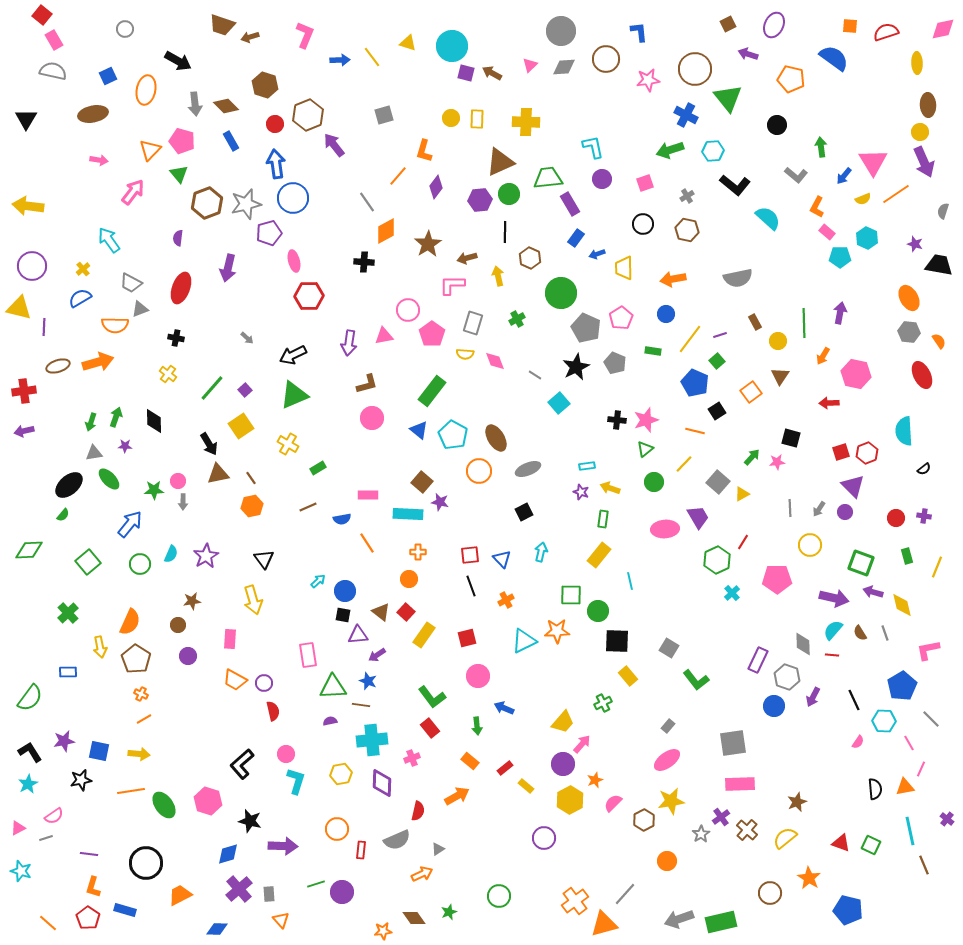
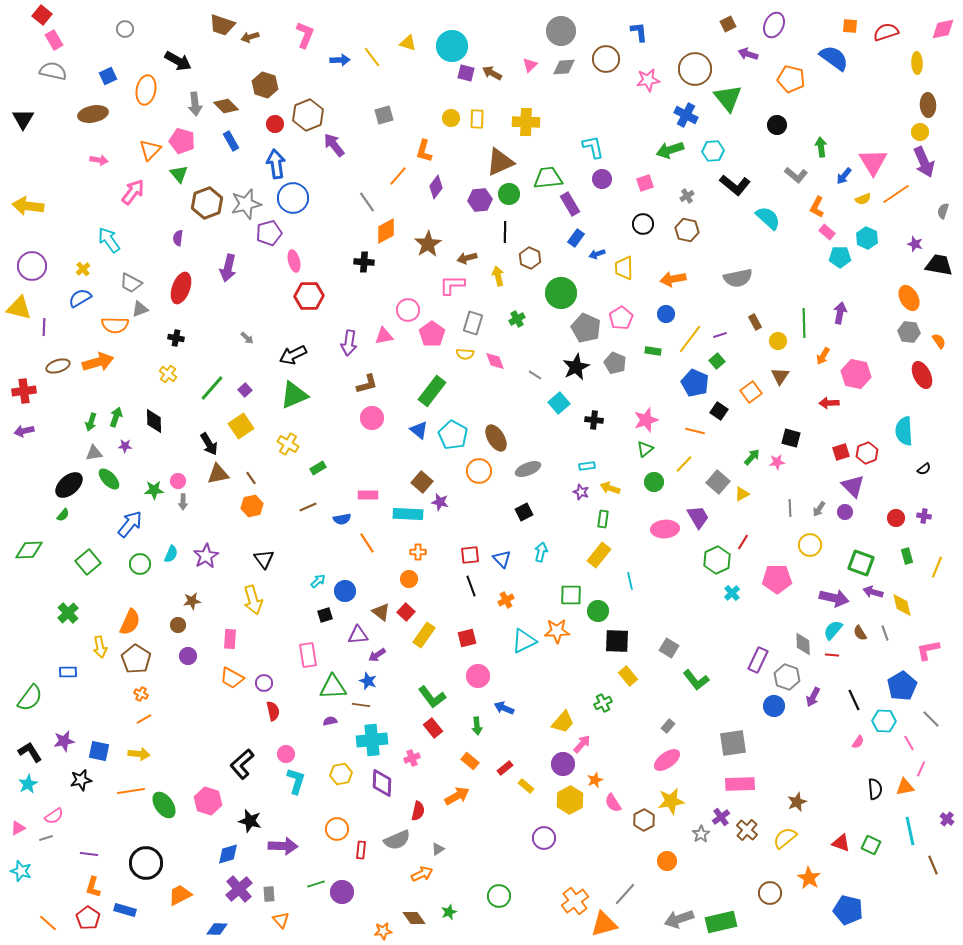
black triangle at (26, 119): moved 3 px left
black square at (717, 411): moved 2 px right; rotated 24 degrees counterclockwise
black cross at (617, 420): moved 23 px left
black square at (343, 615): moved 18 px left; rotated 28 degrees counterclockwise
orange trapezoid at (235, 680): moved 3 px left, 2 px up
red rectangle at (430, 728): moved 3 px right
pink semicircle at (613, 803): rotated 78 degrees counterclockwise
brown line at (924, 865): moved 9 px right
